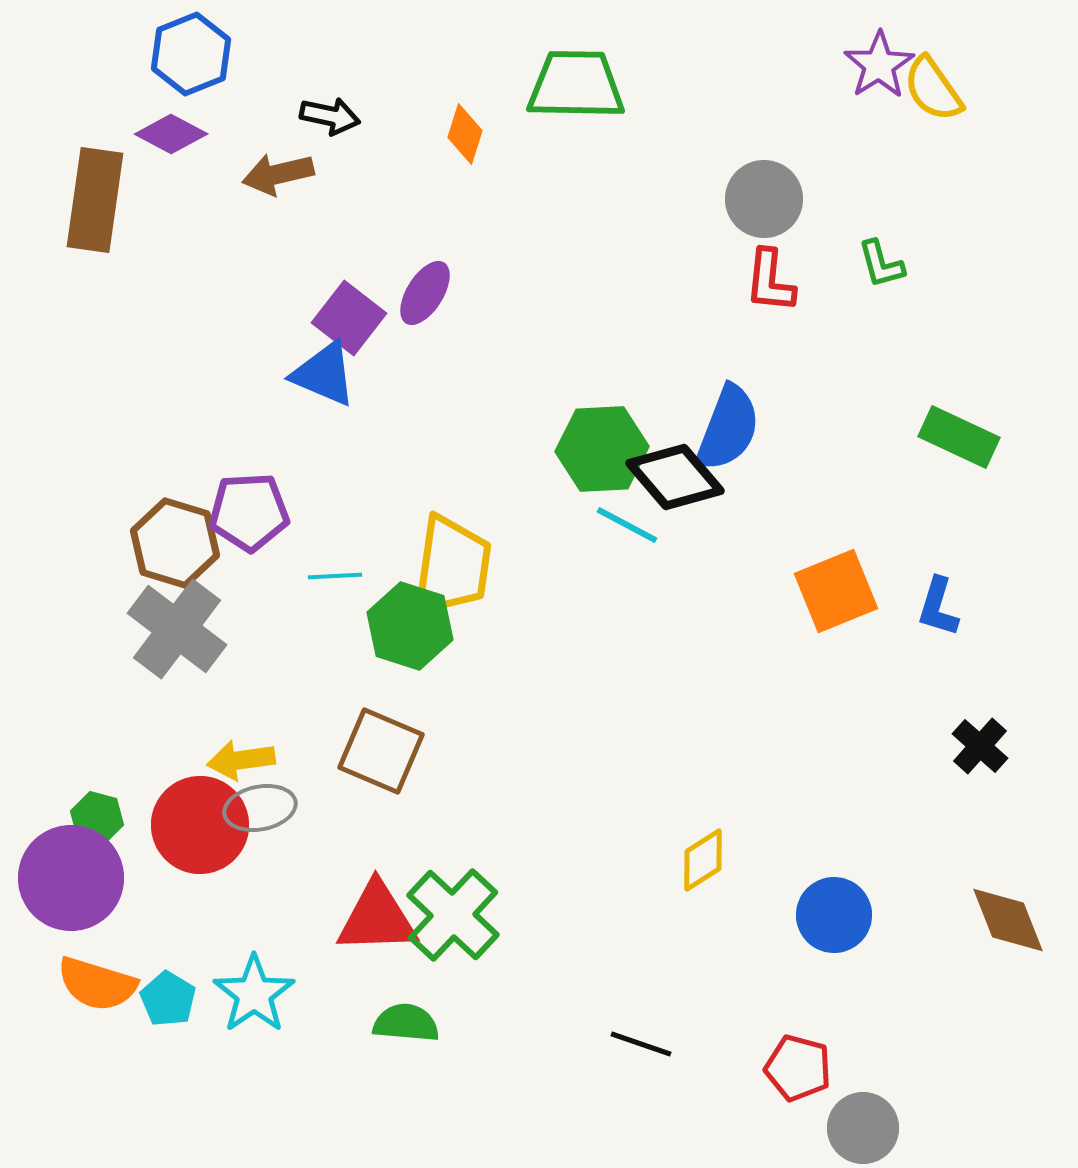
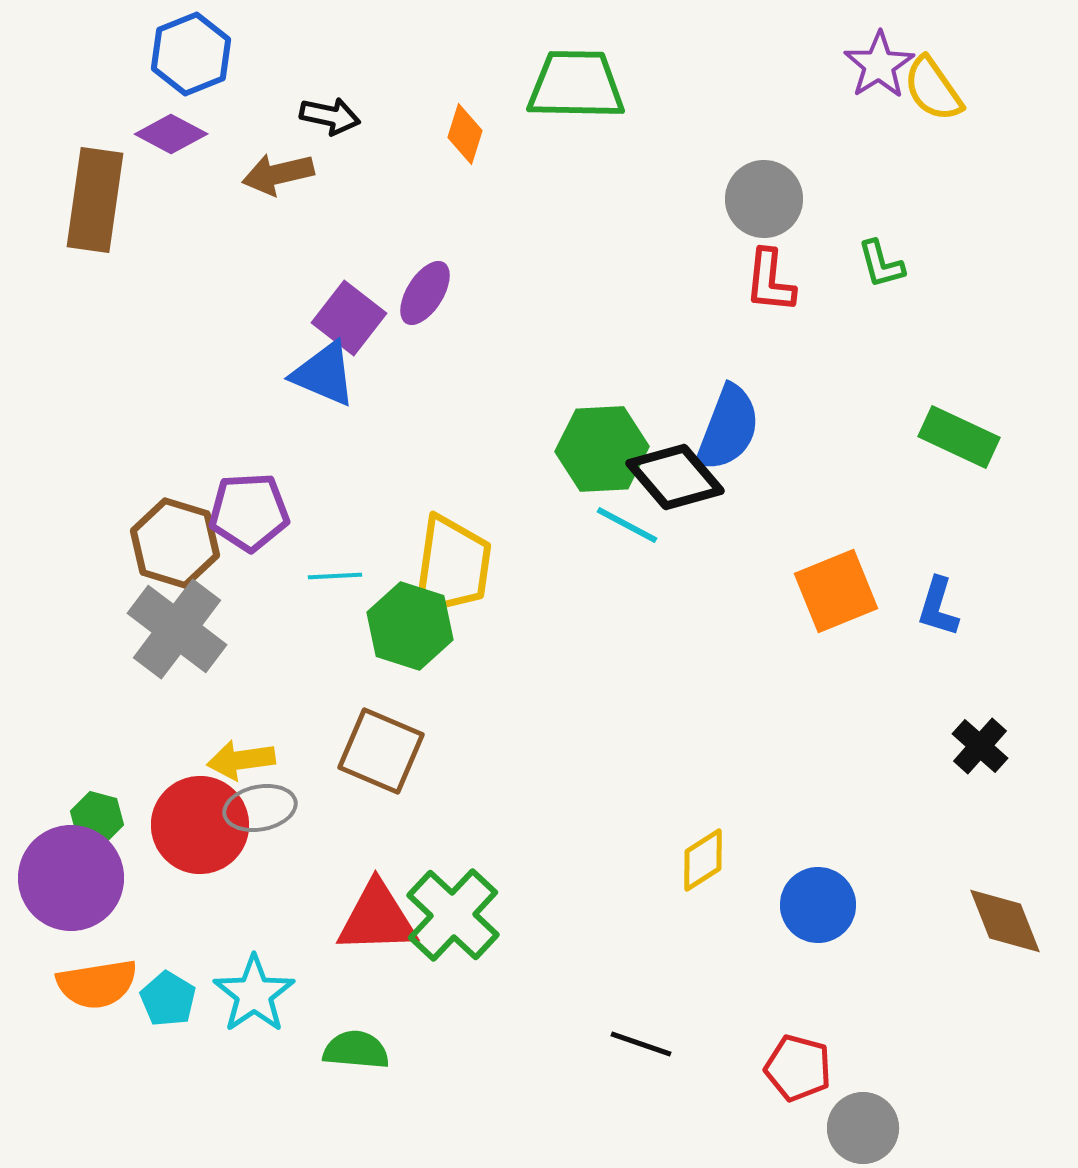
blue circle at (834, 915): moved 16 px left, 10 px up
brown diamond at (1008, 920): moved 3 px left, 1 px down
orange semicircle at (97, 984): rotated 26 degrees counterclockwise
green semicircle at (406, 1023): moved 50 px left, 27 px down
